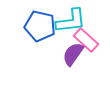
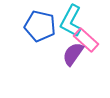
cyan L-shape: rotated 124 degrees clockwise
